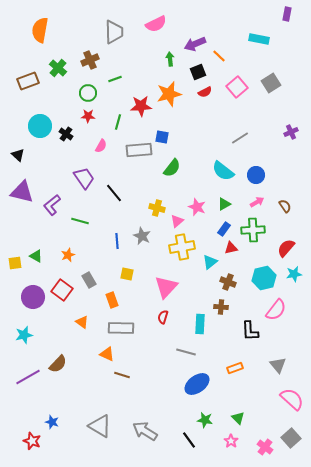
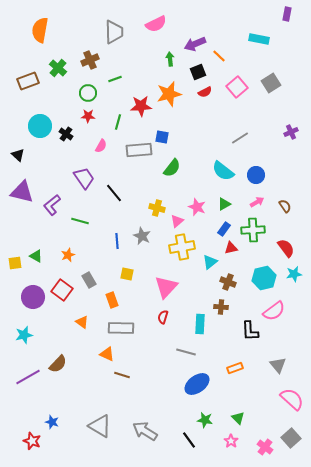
red semicircle at (286, 248): rotated 102 degrees clockwise
pink semicircle at (276, 310): moved 2 px left, 1 px down; rotated 15 degrees clockwise
